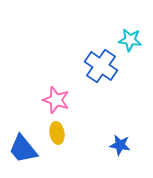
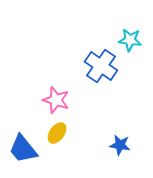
yellow ellipse: rotated 45 degrees clockwise
